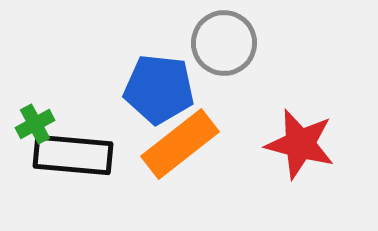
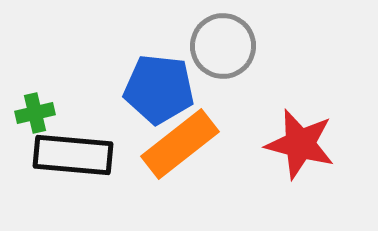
gray circle: moved 1 px left, 3 px down
green cross: moved 11 px up; rotated 15 degrees clockwise
